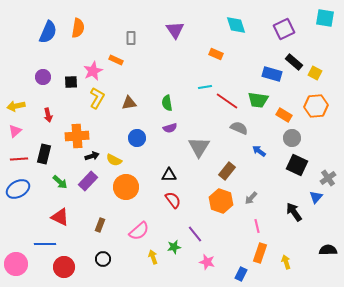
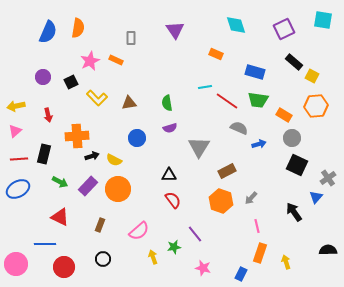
cyan square at (325, 18): moved 2 px left, 2 px down
pink star at (93, 71): moved 3 px left, 10 px up
yellow square at (315, 73): moved 3 px left, 3 px down
blue rectangle at (272, 74): moved 17 px left, 2 px up
black square at (71, 82): rotated 24 degrees counterclockwise
yellow L-shape at (97, 98): rotated 105 degrees clockwise
blue arrow at (259, 151): moved 7 px up; rotated 128 degrees clockwise
brown rectangle at (227, 171): rotated 24 degrees clockwise
purple rectangle at (88, 181): moved 5 px down
green arrow at (60, 182): rotated 14 degrees counterclockwise
orange circle at (126, 187): moved 8 px left, 2 px down
pink star at (207, 262): moved 4 px left, 6 px down
